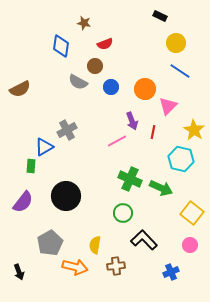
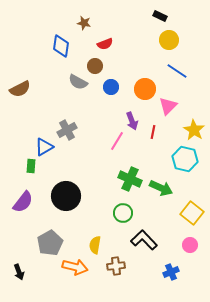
yellow circle: moved 7 px left, 3 px up
blue line: moved 3 px left
pink line: rotated 30 degrees counterclockwise
cyan hexagon: moved 4 px right
